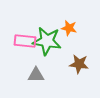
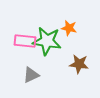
gray triangle: moved 5 px left; rotated 24 degrees counterclockwise
